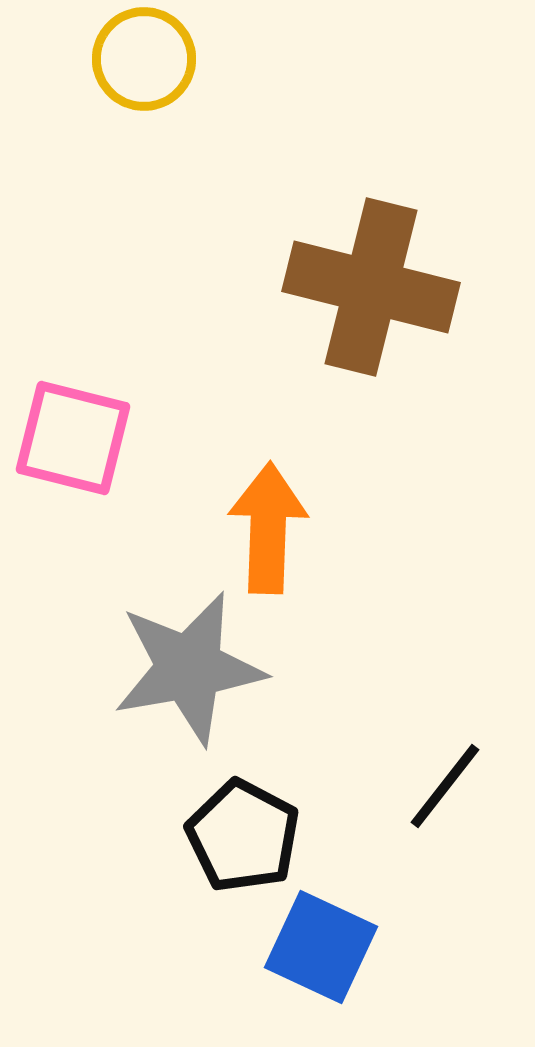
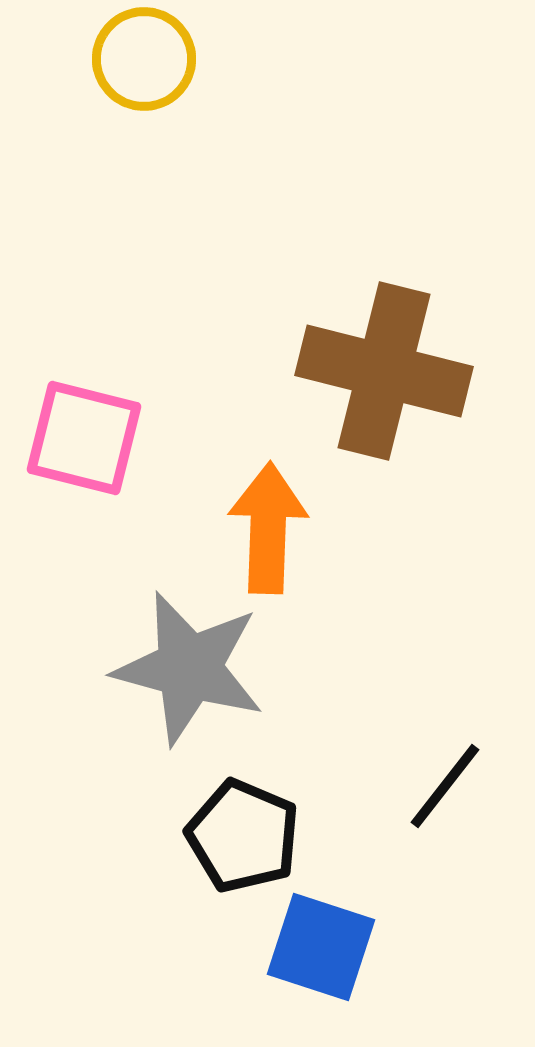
brown cross: moved 13 px right, 84 px down
pink square: moved 11 px right
gray star: rotated 25 degrees clockwise
black pentagon: rotated 5 degrees counterclockwise
blue square: rotated 7 degrees counterclockwise
